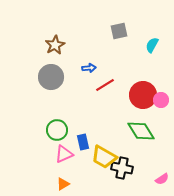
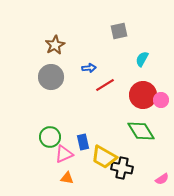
cyan semicircle: moved 10 px left, 14 px down
green circle: moved 7 px left, 7 px down
orange triangle: moved 4 px right, 6 px up; rotated 40 degrees clockwise
